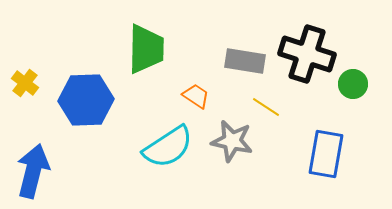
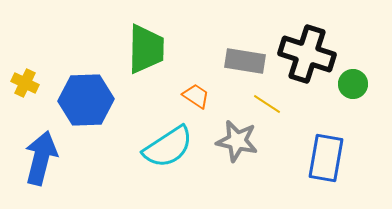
yellow cross: rotated 12 degrees counterclockwise
yellow line: moved 1 px right, 3 px up
gray star: moved 5 px right
blue rectangle: moved 4 px down
blue arrow: moved 8 px right, 13 px up
